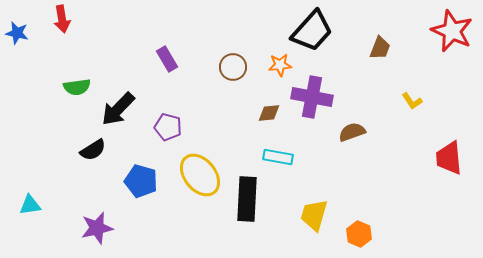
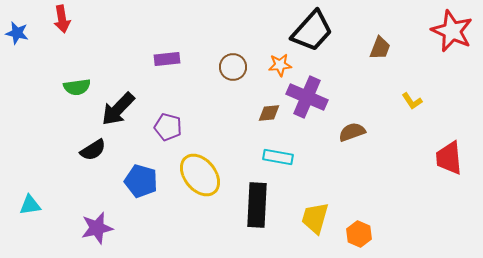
purple rectangle: rotated 65 degrees counterclockwise
purple cross: moved 5 px left; rotated 12 degrees clockwise
black rectangle: moved 10 px right, 6 px down
yellow trapezoid: moved 1 px right, 3 px down
